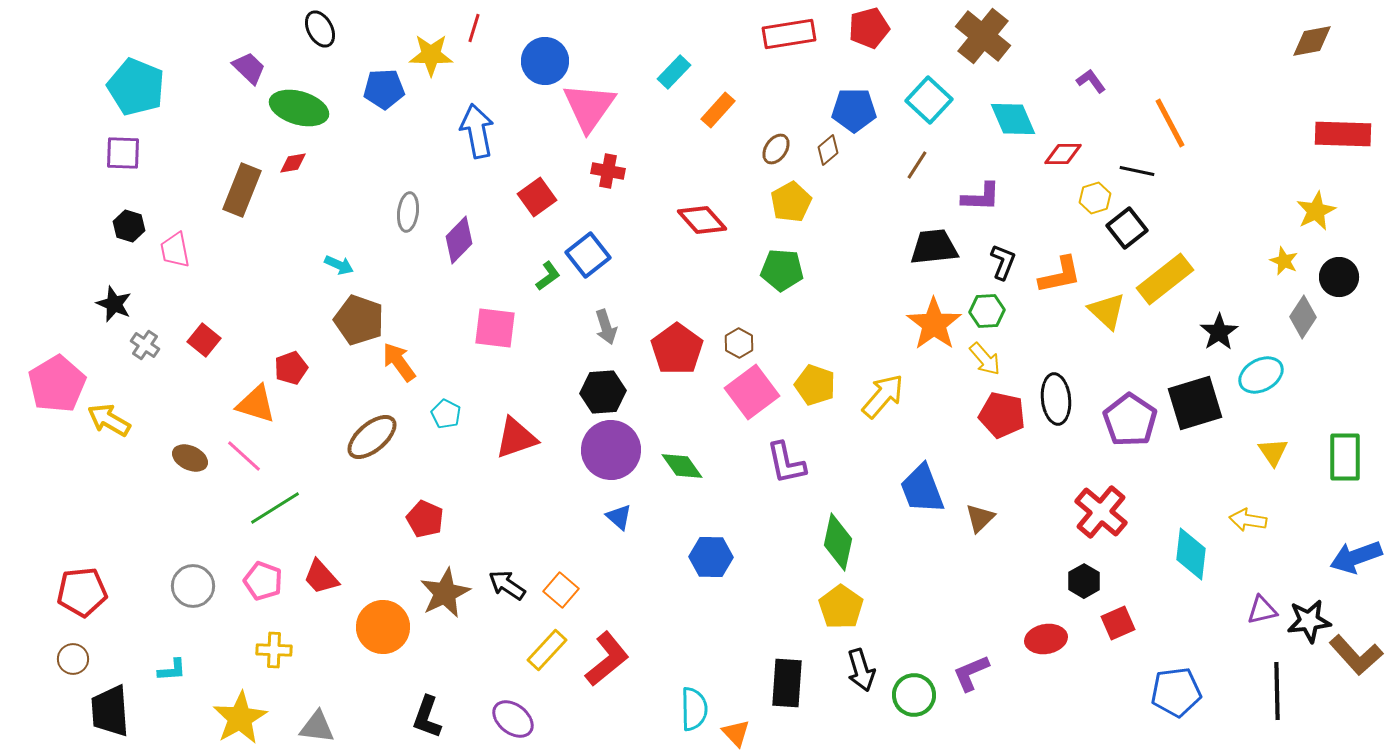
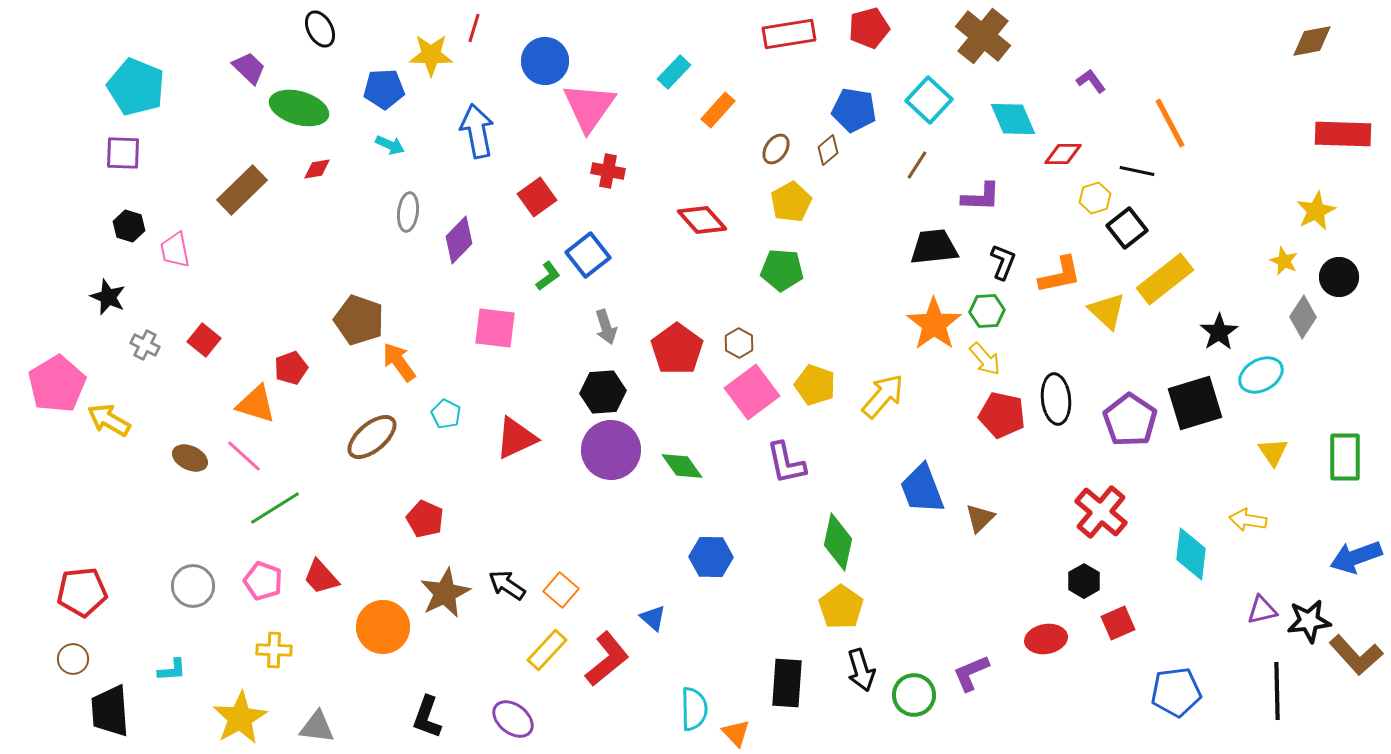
blue pentagon at (854, 110): rotated 9 degrees clockwise
red diamond at (293, 163): moved 24 px right, 6 px down
brown rectangle at (242, 190): rotated 24 degrees clockwise
cyan arrow at (339, 265): moved 51 px right, 120 px up
black star at (114, 304): moved 6 px left, 7 px up
gray cross at (145, 345): rotated 8 degrees counterclockwise
red triangle at (516, 438): rotated 6 degrees counterclockwise
blue triangle at (619, 517): moved 34 px right, 101 px down
